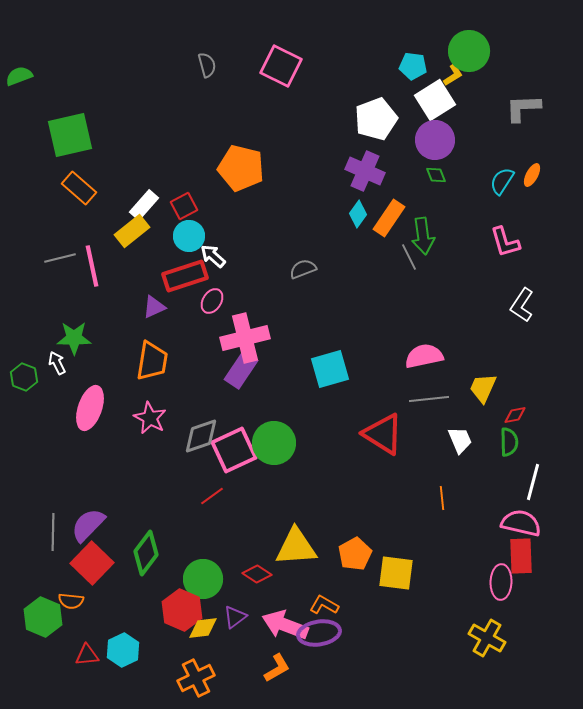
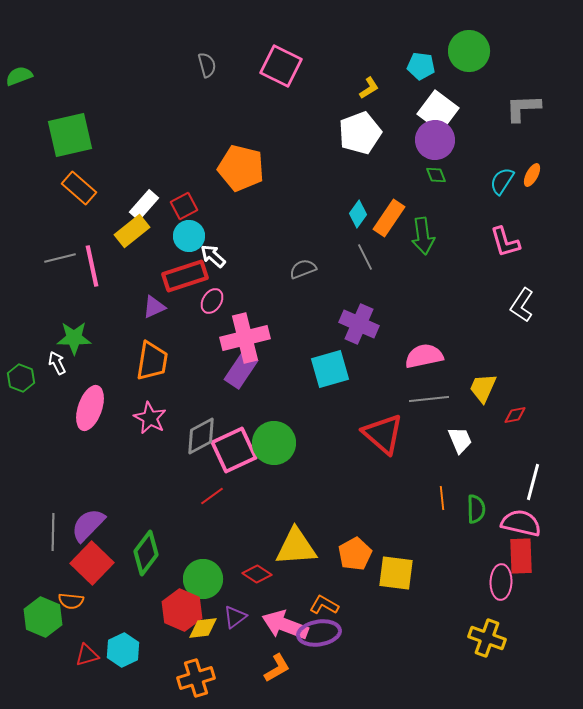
cyan pentagon at (413, 66): moved 8 px right
yellow L-shape at (453, 75): moved 84 px left, 13 px down
white square at (435, 100): moved 3 px right, 11 px down; rotated 21 degrees counterclockwise
white pentagon at (376, 119): moved 16 px left, 14 px down
purple cross at (365, 171): moved 6 px left, 153 px down
gray line at (409, 257): moved 44 px left
green hexagon at (24, 377): moved 3 px left, 1 px down
red triangle at (383, 434): rotated 9 degrees clockwise
gray diamond at (201, 436): rotated 9 degrees counterclockwise
green semicircle at (509, 442): moved 33 px left, 67 px down
yellow cross at (487, 638): rotated 9 degrees counterclockwise
red triangle at (87, 655): rotated 10 degrees counterclockwise
orange cross at (196, 678): rotated 9 degrees clockwise
